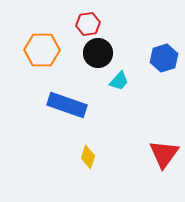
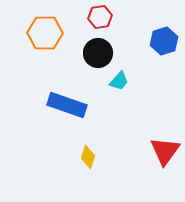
red hexagon: moved 12 px right, 7 px up
orange hexagon: moved 3 px right, 17 px up
blue hexagon: moved 17 px up
red triangle: moved 1 px right, 3 px up
